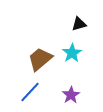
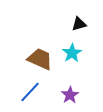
brown trapezoid: rotated 64 degrees clockwise
purple star: moved 1 px left
